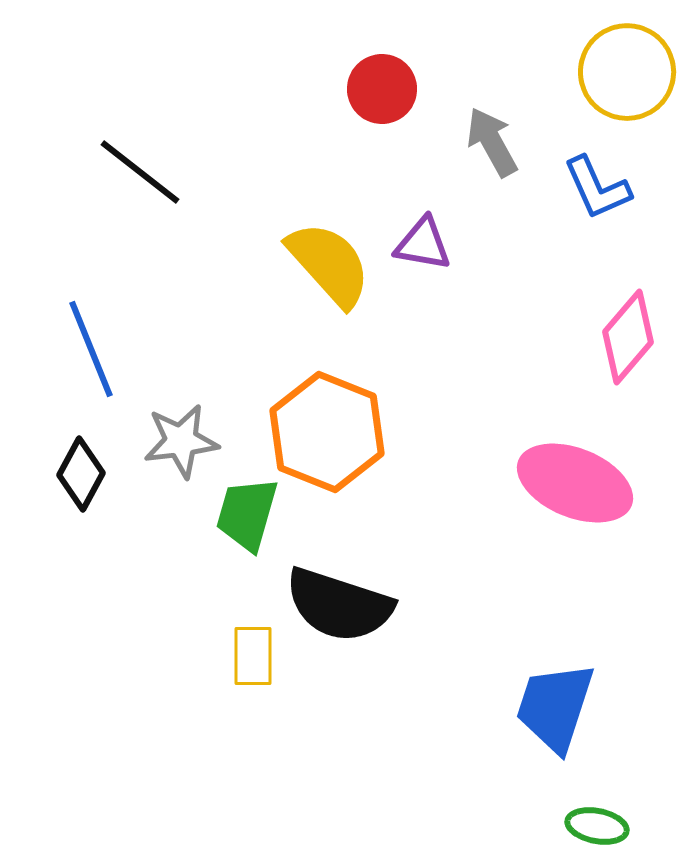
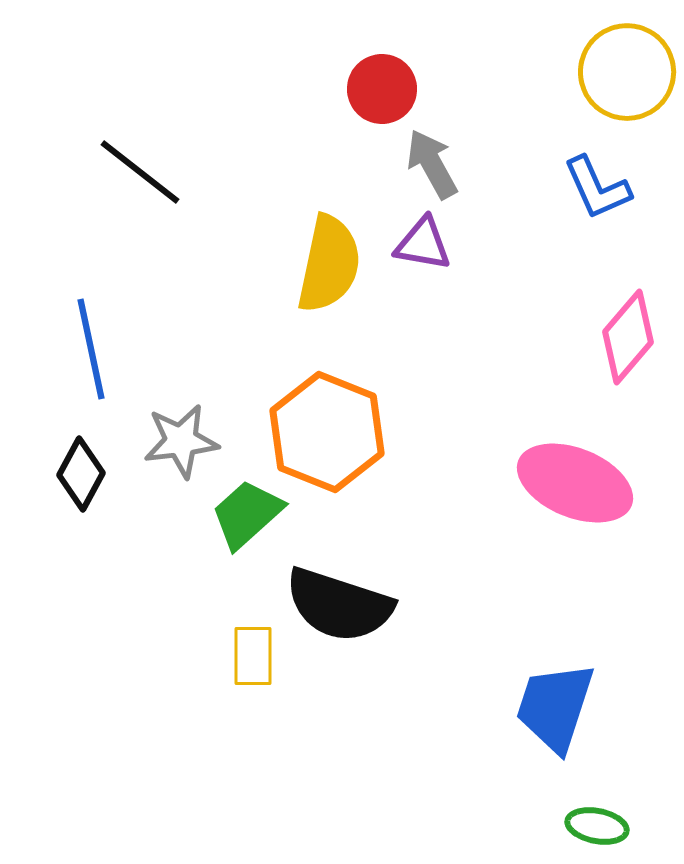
gray arrow: moved 60 px left, 22 px down
yellow semicircle: rotated 54 degrees clockwise
blue line: rotated 10 degrees clockwise
green trapezoid: rotated 32 degrees clockwise
